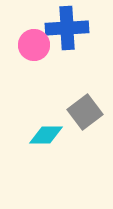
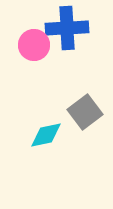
cyan diamond: rotated 12 degrees counterclockwise
